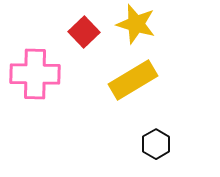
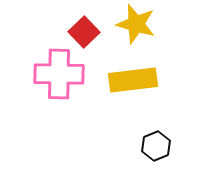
pink cross: moved 24 px right
yellow rectangle: rotated 24 degrees clockwise
black hexagon: moved 2 px down; rotated 8 degrees clockwise
